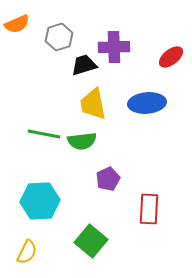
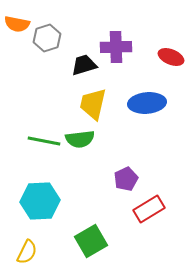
orange semicircle: rotated 35 degrees clockwise
gray hexagon: moved 12 px left, 1 px down
purple cross: moved 2 px right
red ellipse: rotated 60 degrees clockwise
yellow trapezoid: rotated 24 degrees clockwise
green line: moved 7 px down
green semicircle: moved 2 px left, 2 px up
purple pentagon: moved 18 px right
red rectangle: rotated 56 degrees clockwise
green square: rotated 20 degrees clockwise
